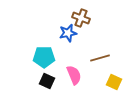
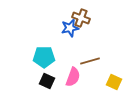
blue star: moved 2 px right, 5 px up
brown line: moved 10 px left, 3 px down
pink semicircle: moved 1 px left, 2 px down; rotated 42 degrees clockwise
